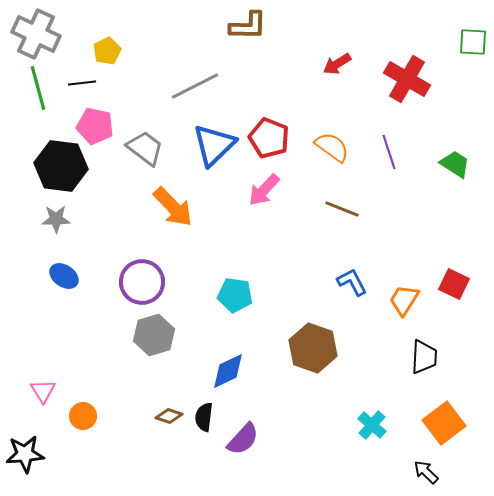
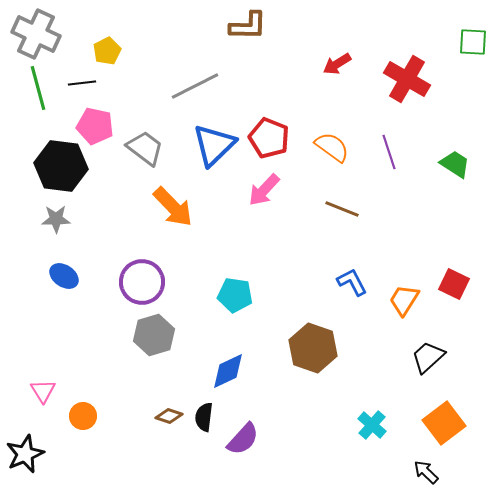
black trapezoid: moved 4 px right; rotated 135 degrees counterclockwise
black star: rotated 18 degrees counterclockwise
